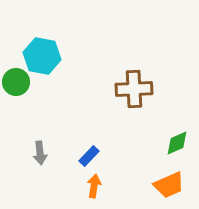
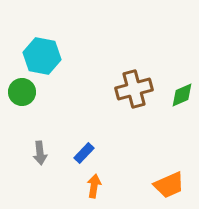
green circle: moved 6 px right, 10 px down
brown cross: rotated 12 degrees counterclockwise
green diamond: moved 5 px right, 48 px up
blue rectangle: moved 5 px left, 3 px up
